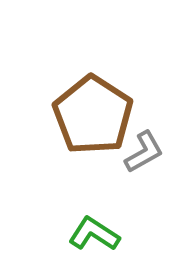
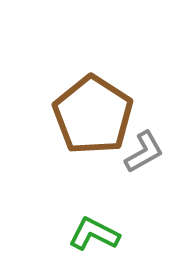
green L-shape: rotated 6 degrees counterclockwise
